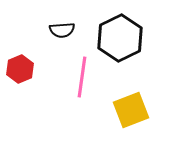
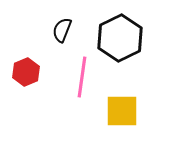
black semicircle: rotated 115 degrees clockwise
red hexagon: moved 6 px right, 3 px down
yellow square: moved 9 px left, 1 px down; rotated 21 degrees clockwise
